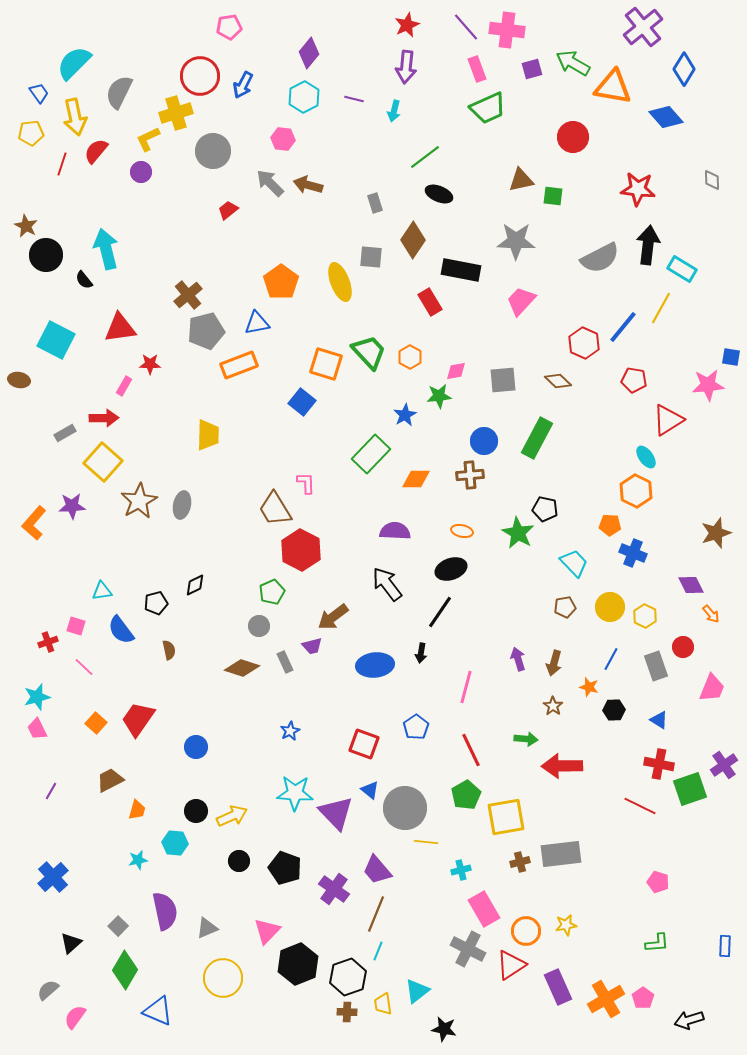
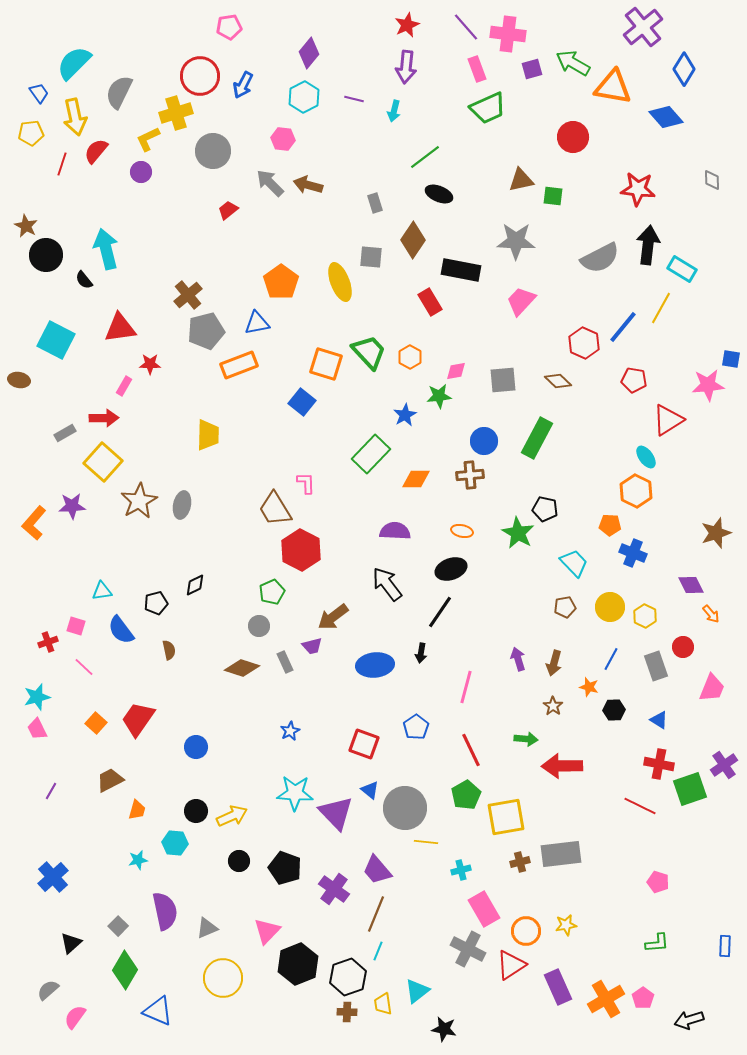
pink cross at (507, 30): moved 1 px right, 4 px down
blue square at (731, 357): moved 2 px down
